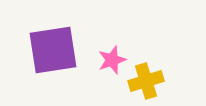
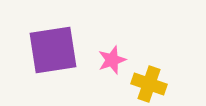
yellow cross: moved 3 px right, 3 px down; rotated 36 degrees clockwise
